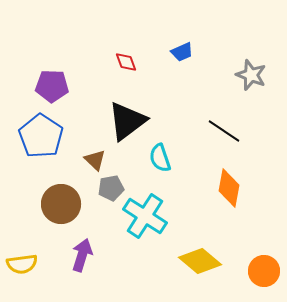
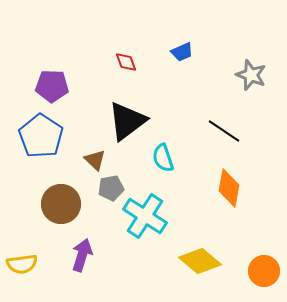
cyan semicircle: moved 3 px right
